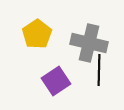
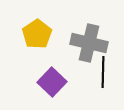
black line: moved 4 px right, 2 px down
purple square: moved 4 px left, 1 px down; rotated 12 degrees counterclockwise
